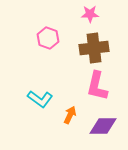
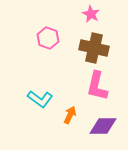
pink star: moved 1 px right; rotated 30 degrees clockwise
brown cross: rotated 20 degrees clockwise
